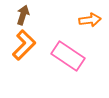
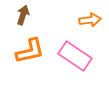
orange L-shape: moved 6 px right, 6 px down; rotated 32 degrees clockwise
pink rectangle: moved 7 px right
